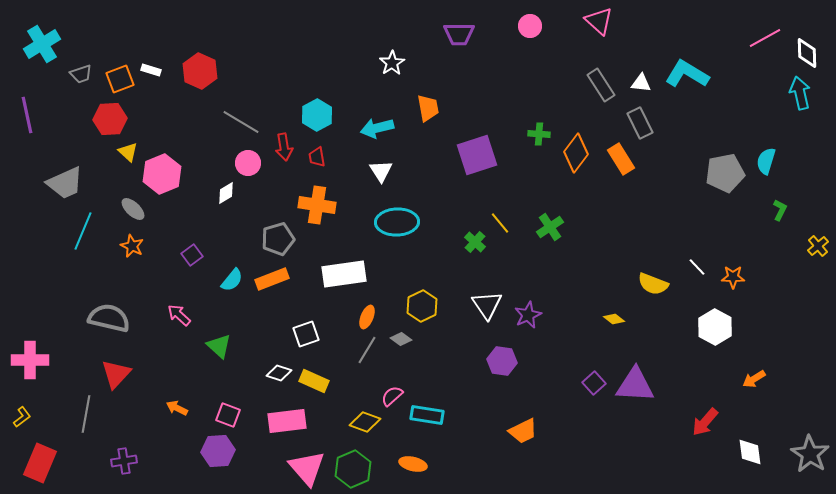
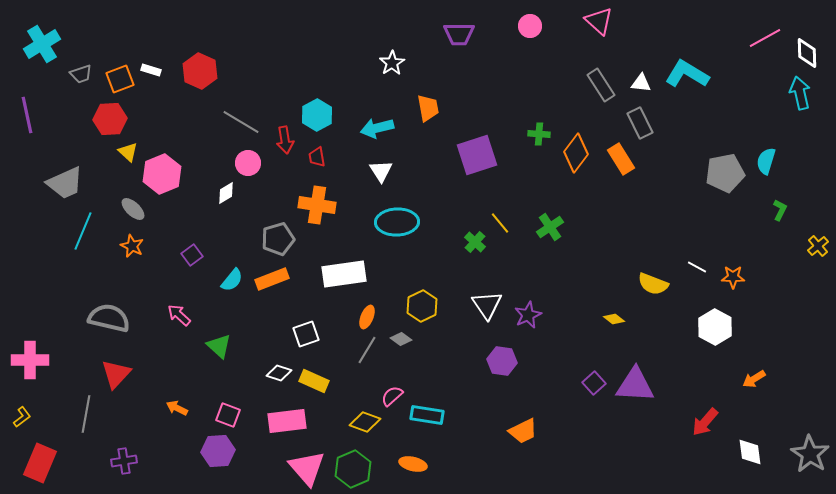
red arrow at (284, 147): moved 1 px right, 7 px up
white line at (697, 267): rotated 18 degrees counterclockwise
